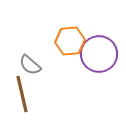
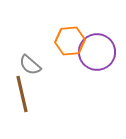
purple circle: moved 2 px left, 2 px up
